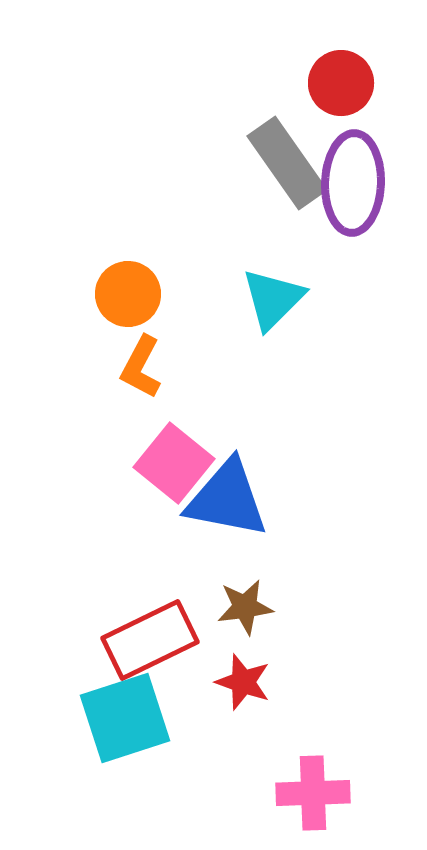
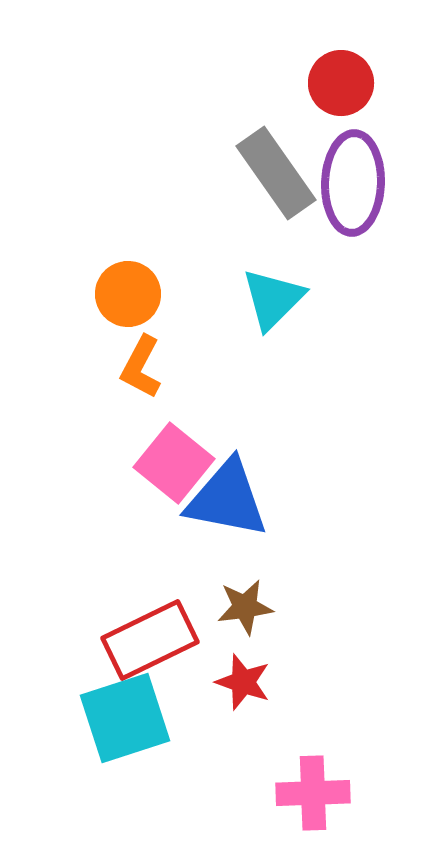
gray rectangle: moved 11 px left, 10 px down
